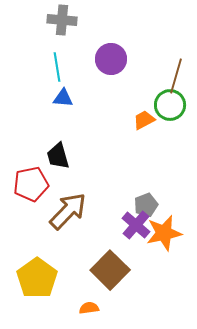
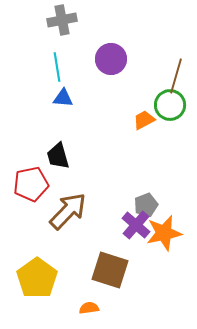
gray cross: rotated 16 degrees counterclockwise
brown square: rotated 27 degrees counterclockwise
